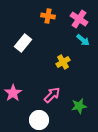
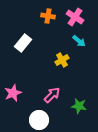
pink cross: moved 4 px left, 2 px up
cyan arrow: moved 4 px left, 1 px down
yellow cross: moved 1 px left, 2 px up
pink star: rotated 12 degrees clockwise
green star: rotated 21 degrees clockwise
